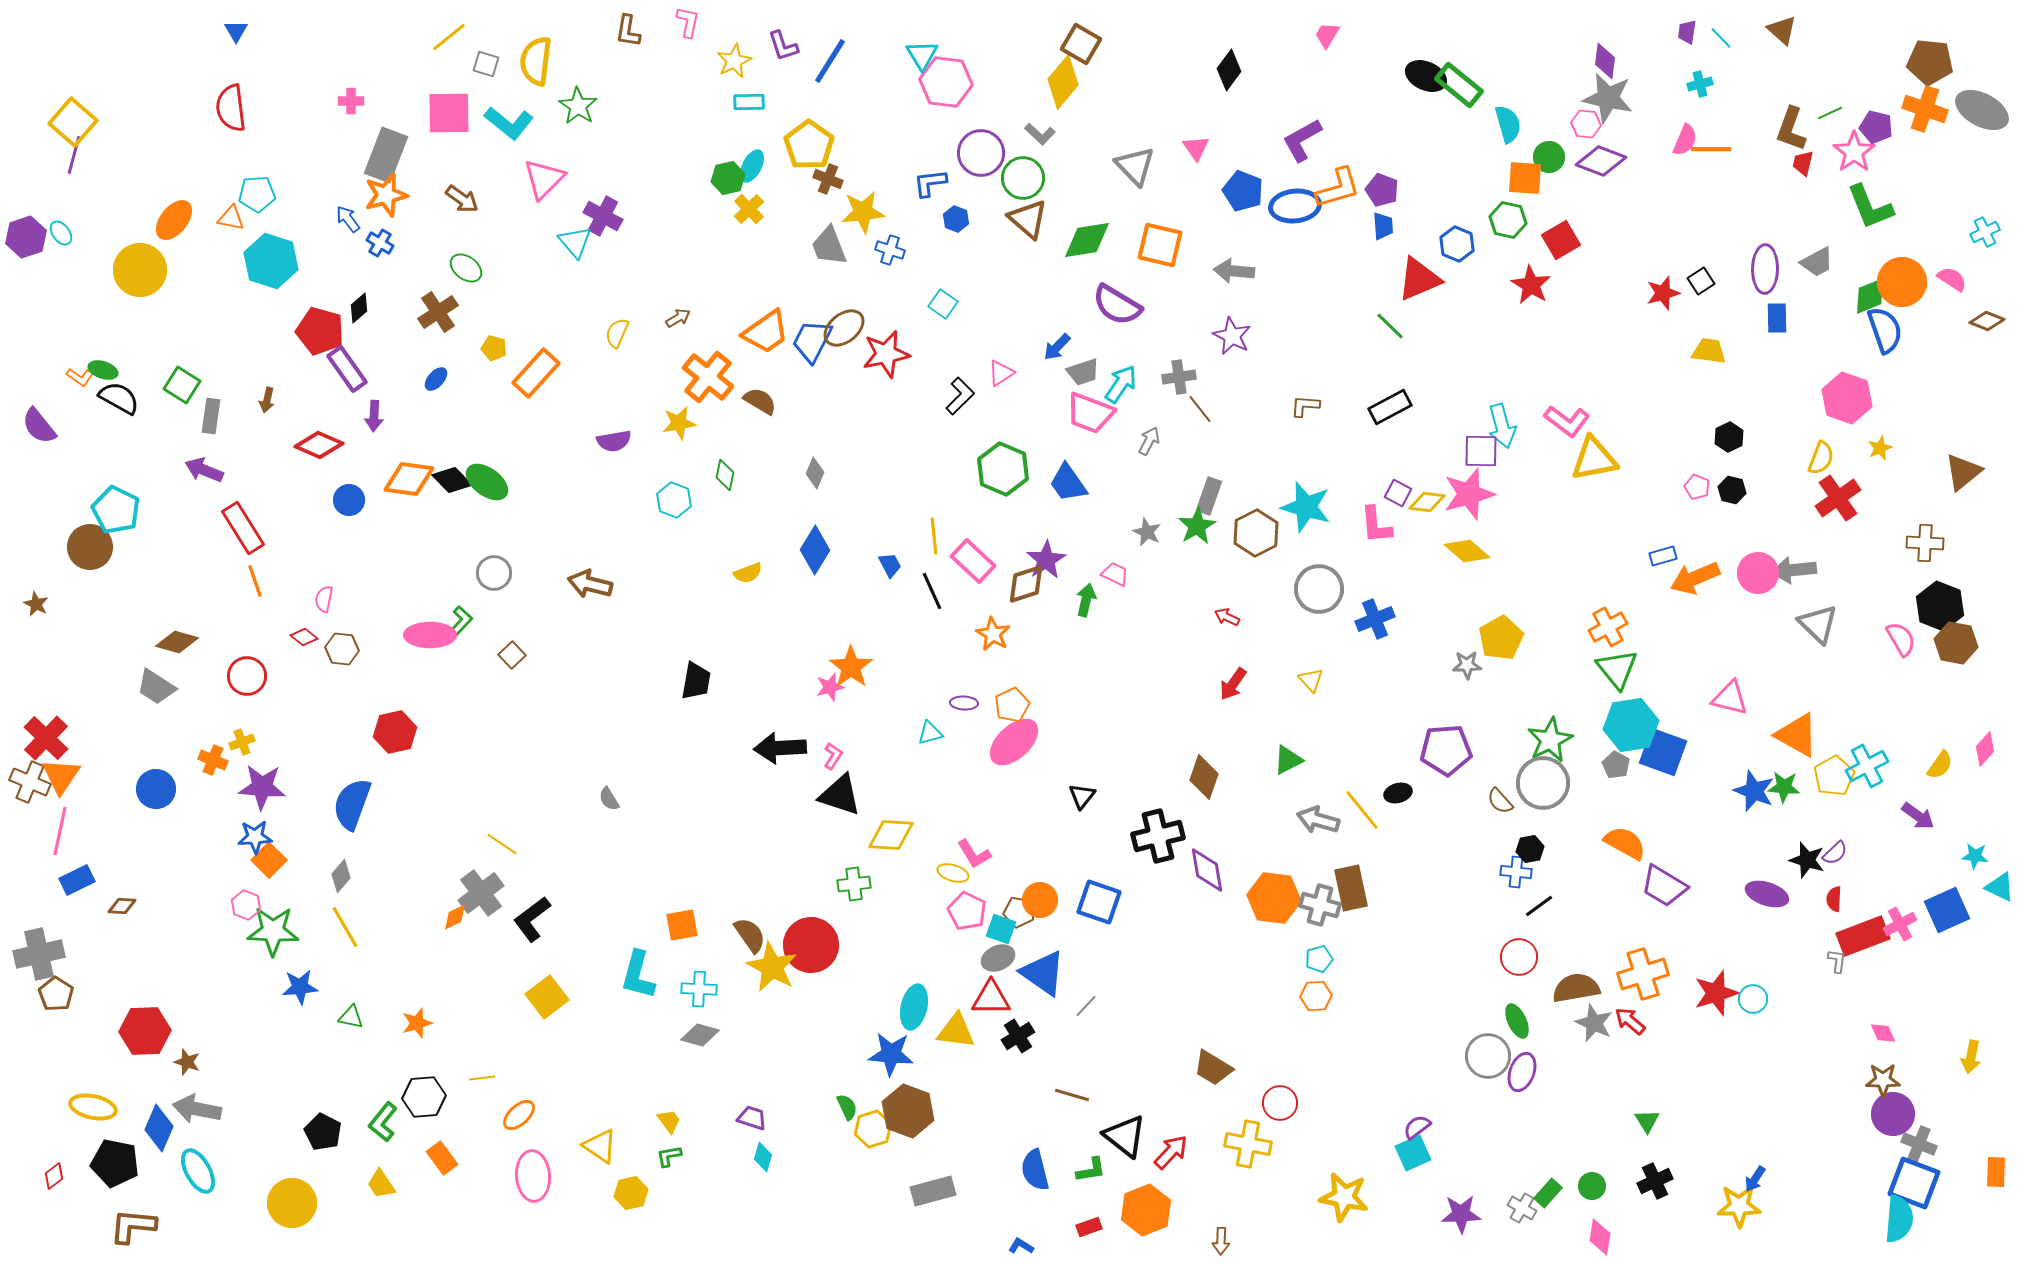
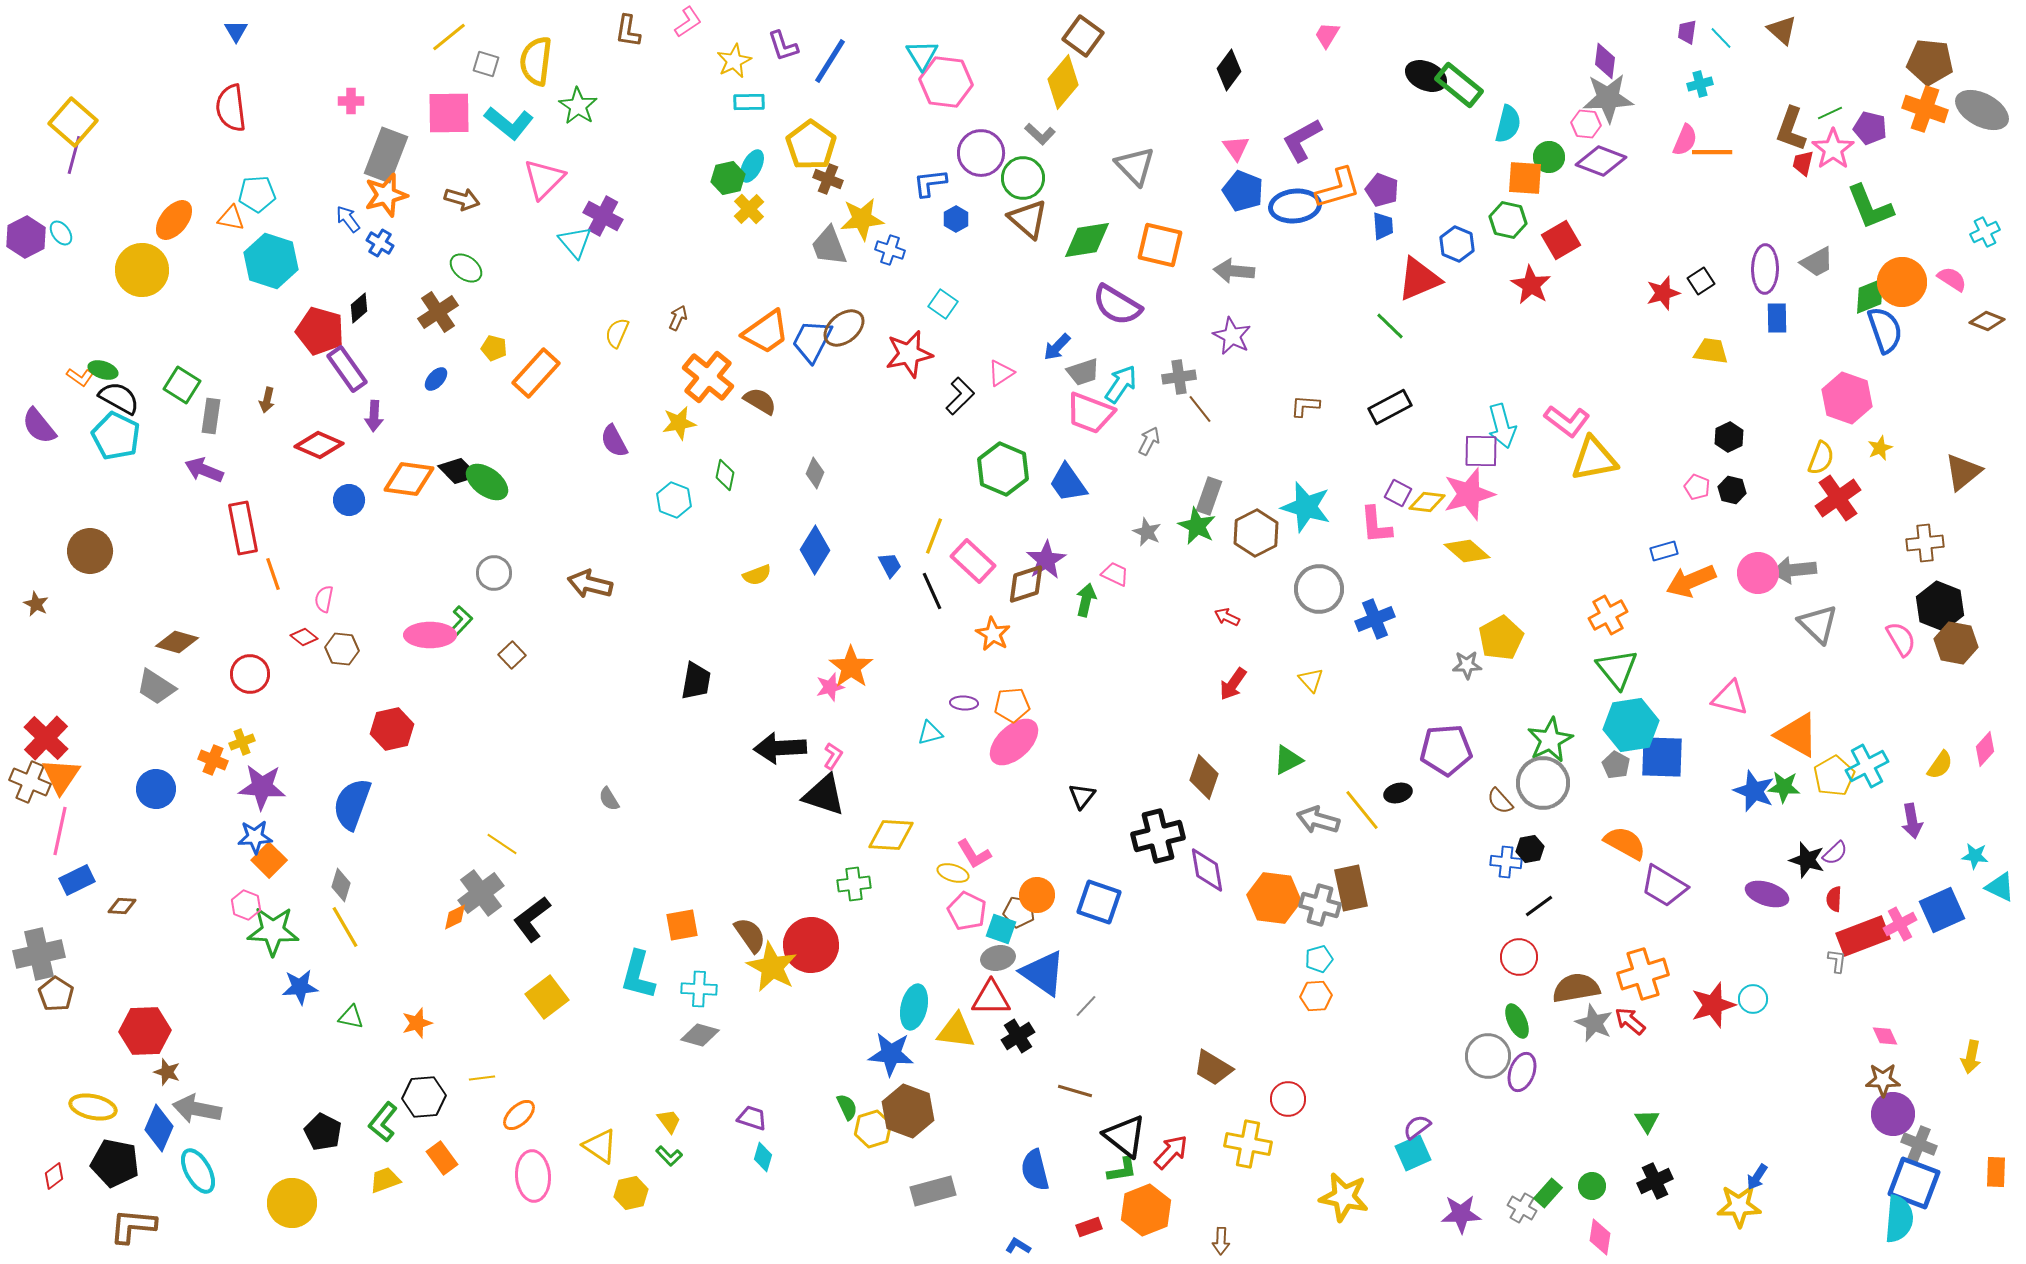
pink L-shape at (688, 22): rotated 44 degrees clockwise
brown square at (1081, 44): moved 2 px right, 8 px up; rotated 6 degrees clockwise
gray star at (1608, 98): rotated 15 degrees counterclockwise
cyan semicircle at (1508, 124): rotated 30 degrees clockwise
purple pentagon at (1876, 127): moved 6 px left, 1 px down
yellow pentagon at (809, 145): moved 2 px right
pink triangle at (1196, 148): moved 40 px right
orange line at (1711, 149): moved 1 px right, 3 px down
pink star at (1854, 152): moved 21 px left, 3 px up
brown arrow at (462, 199): rotated 20 degrees counterclockwise
yellow star at (863, 212): moved 1 px left, 7 px down
blue hexagon at (956, 219): rotated 10 degrees clockwise
purple hexagon at (26, 237): rotated 9 degrees counterclockwise
yellow circle at (140, 270): moved 2 px right
brown arrow at (678, 318): rotated 35 degrees counterclockwise
yellow trapezoid at (1709, 351): moved 2 px right
red star at (886, 354): moved 23 px right
purple semicircle at (614, 441): rotated 72 degrees clockwise
black diamond at (452, 480): moved 6 px right, 9 px up
cyan pentagon at (116, 510): moved 74 px up
green star at (1197, 526): rotated 15 degrees counterclockwise
red rectangle at (243, 528): rotated 21 degrees clockwise
yellow line at (934, 536): rotated 27 degrees clockwise
brown cross at (1925, 543): rotated 9 degrees counterclockwise
brown circle at (90, 547): moved 4 px down
blue rectangle at (1663, 556): moved 1 px right, 5 px up
yellow semicircle at (748, 573): moved 9 px right, 2 px down
orange arrow at (1695, 578): moved 4 px left, 3 px down
orange line at (255, 581): moved 18 px right, 7 px up
orange cross at (1608, 627): moved 12 px up
red circle at (247, 676): moved 3 px right, 2 px up
orange pentagon at (1012, 705): rotated 20 degrees clockwise
red hexagon at (395, 732): moved 3 px left, 3 px up
blue square at (1663, 752): moved 1 px left, 5 px down; rotated 18 degrees counterclockwise
black triangle at (840, 795): moved 16 px left
purple arrow at (1918, 816): moved 6 px left, 5 px down; rotated 44 degrees clockwise
blue cross at (1516, 872): moved 10 px left, 10 px up
gray diamond at (341, 876): moved 9 px down; rotated 24 degrees counterclockwise
orange circle at (1040, 900): moved 3 px left, 5 px up
blue square at (1947, 910): moved 5 px left
gray ellipse at (998, 958): rotated 12 degrees clockwise
red star at (1716, 993): moved 3 px left, 12 px down
pink diamond at (1883, 1033): moved 2 px right, 3 px down
brown star at (187, 1062): moved 20 px left, 10 px down
brown line at (1072, 1095): moved 3 px right, 4 px up
red circle at (1280, 1103): moved 8 px right, 4 px up
green L-shape at (669, 1156): rotated 124 degrees counterclockwise
green L-shape at (1091, 1170): moved 31 px right
blue arrow at (1755, 1179): moved 2 px right, 2 px up
yellow trapezoid at (381, 1184): moved 4 px right, 4 px up; rotated 104 degrees clockwise
blue L-shape at (1021, 1246): moved 3 px left
